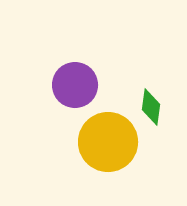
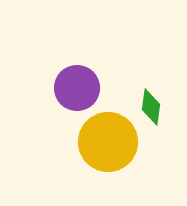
purple circle: moved 2 px right, 3 px down
